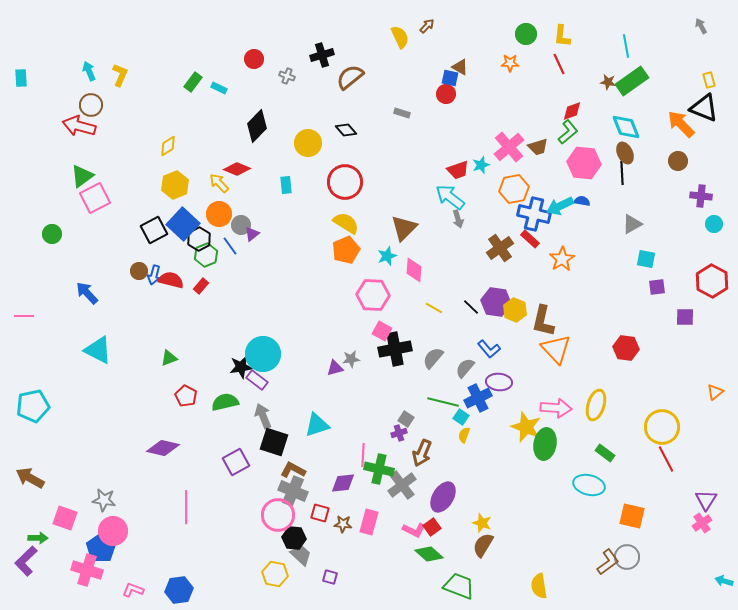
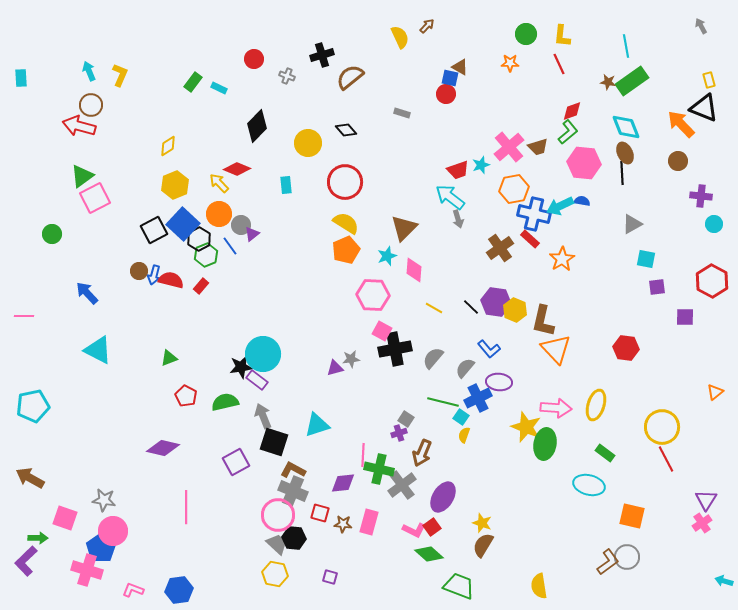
gray trapezoid at (301, 555): moved 24 px left, 11 px up
